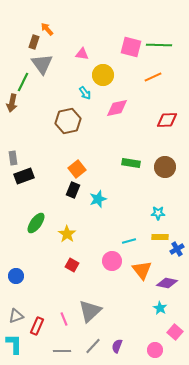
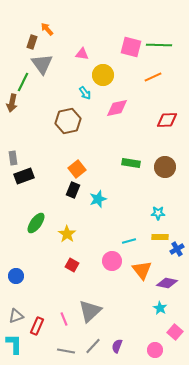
brown rectangle at (34, 42): moved 2 px left
gray line at (62, 351): moved 4 px right; rotated 12 degrees clockwise
